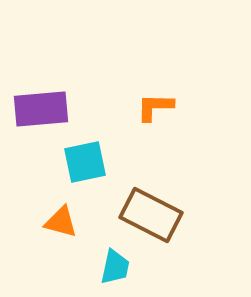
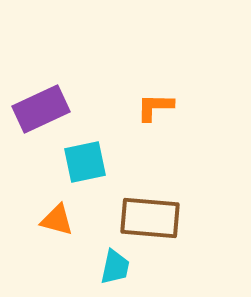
purple rectangle: rotated 20 degrees counterclockwise
brown rectangle: moved 1 px left, 3 px down; rotated 22 degrees counterclockwise
orange triangle: moved 4 px left, 2 px up
